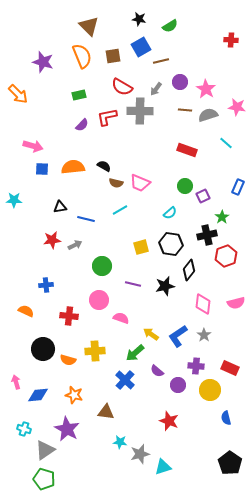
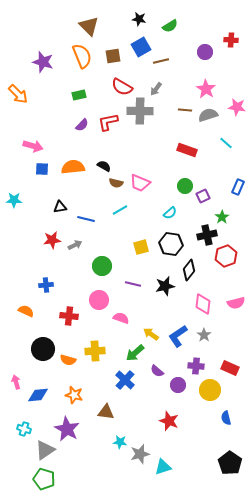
purple circle at (180, 82): moved 25 px right, 30 px up
red L-shape at (107, 117): moved 1 px right, 5 px down
